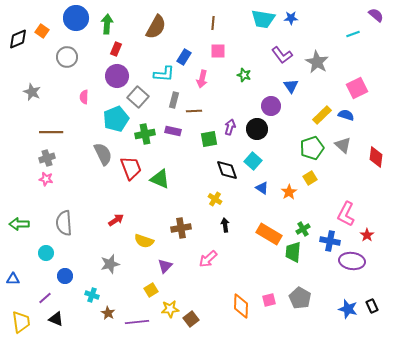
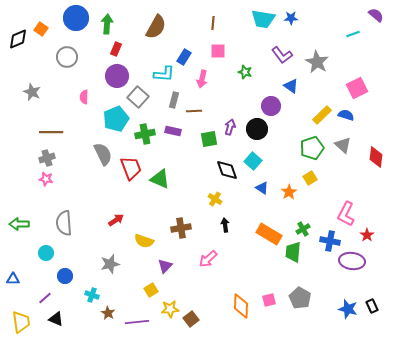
orange square at (42, 31): moved 1 px left, 2 px up
green star at (244, 75): moved 1 px right, 3 px up
blue triangle at (291, 86): rotated 21 degrees counterclockwise
